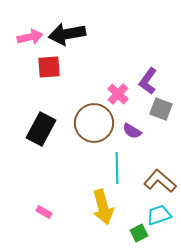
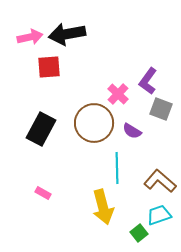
pink rectangle: moved 1 px left, 19 px up
green square: rotated 12 degrees counterclockwise
